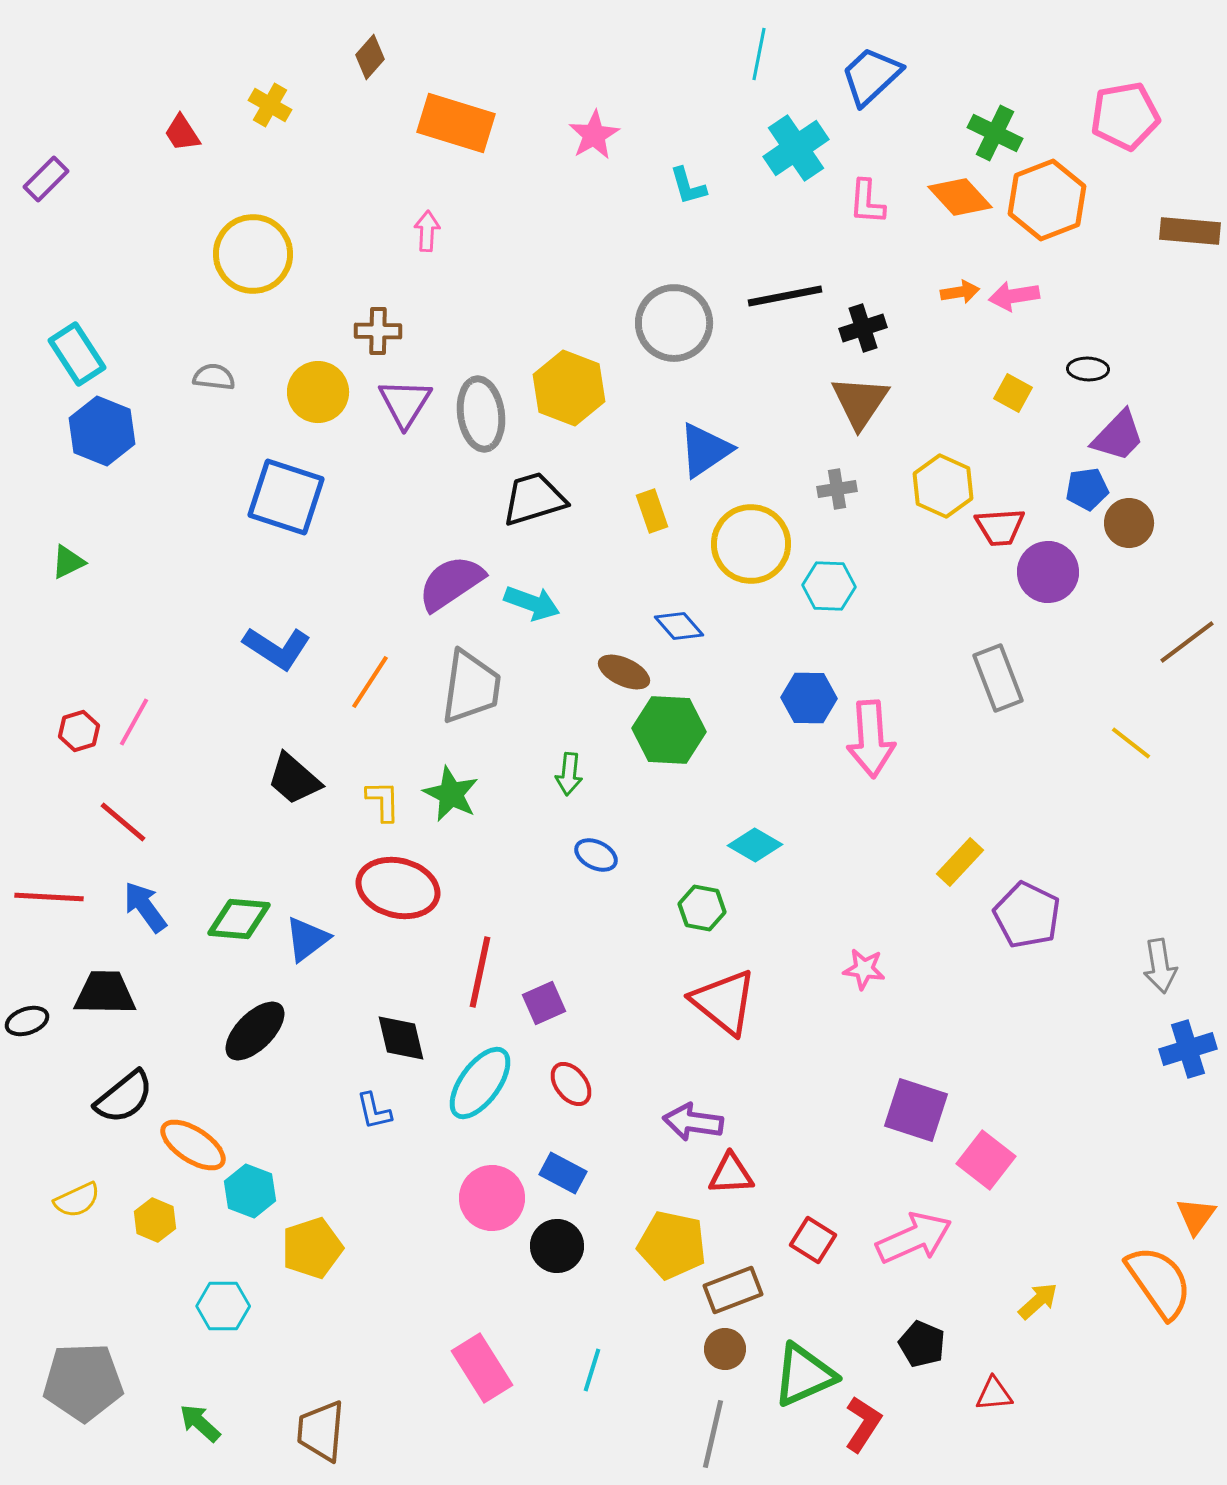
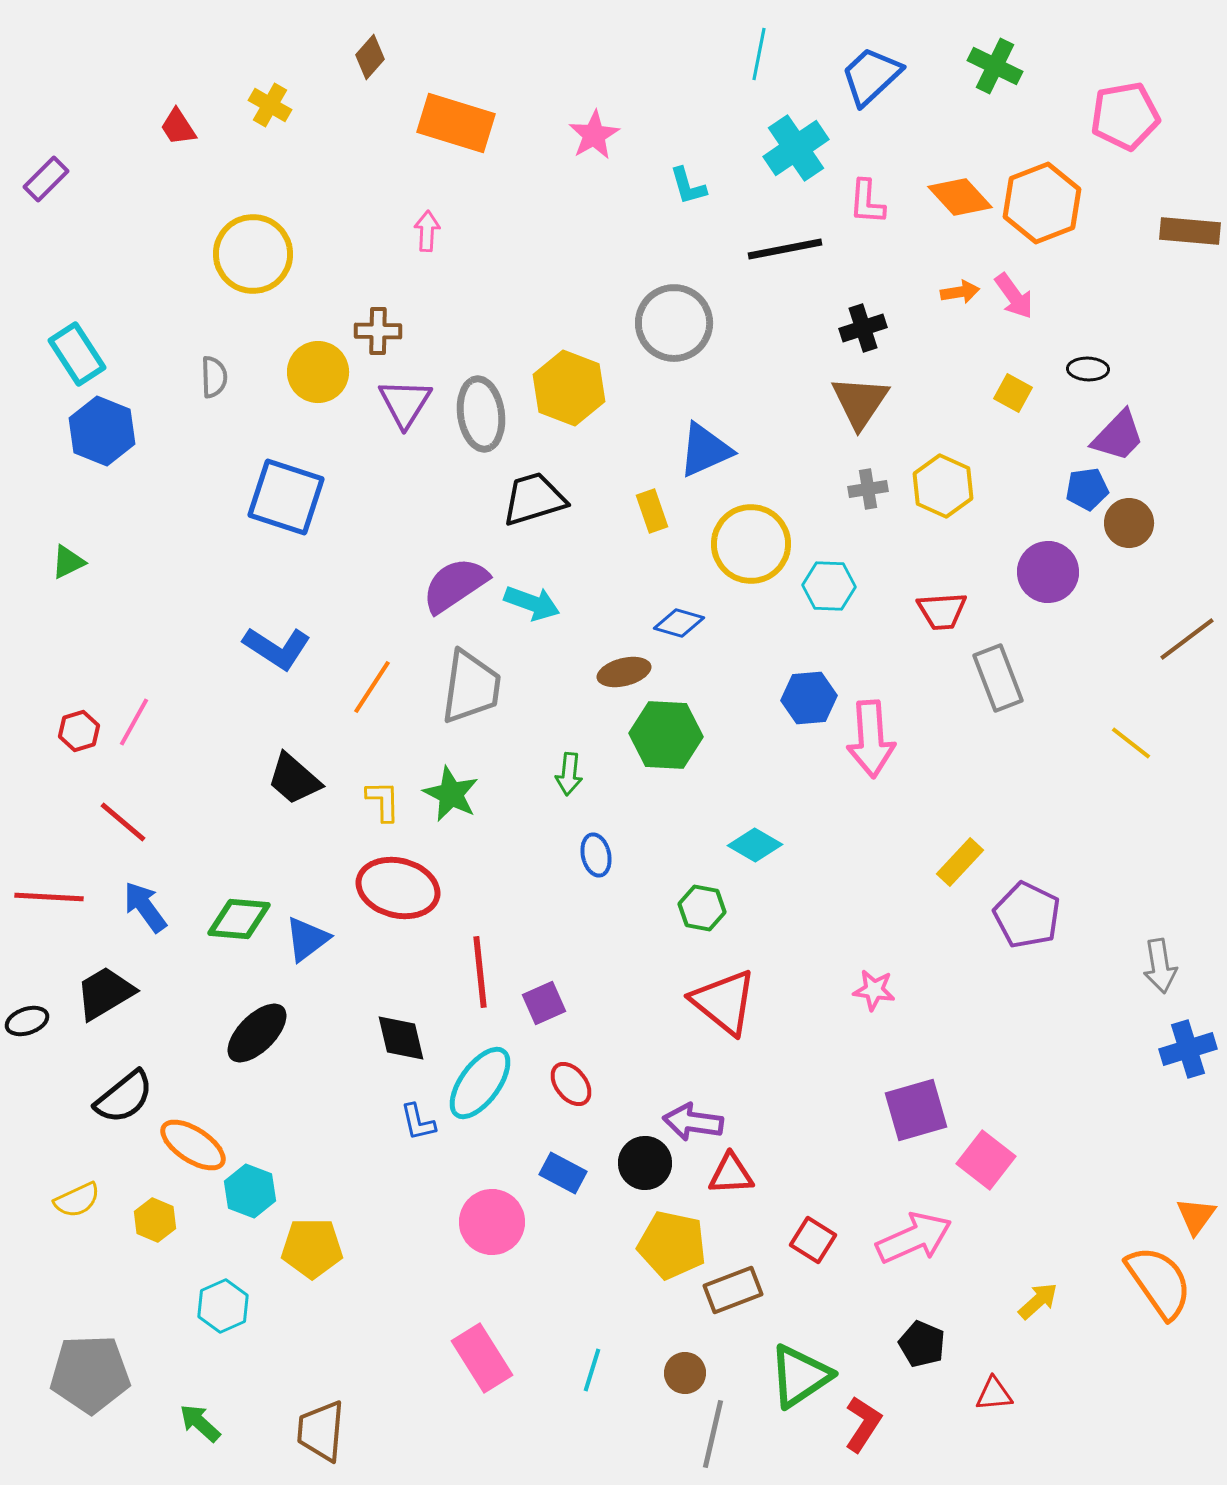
red trapezoid at (182, 133): moved 4 px left, 6 px up
green cross at (995, 133): moved 67 px up
orange hexagon at (1047, 200): moved 5 px left, 3 px down
black line at (785, 296): moved 47 px up
pink arrow at (1014, 296): rotated 117 degrees counterclockwise
gray semicircle at (214, 377): rotated 81 degrees clockwise
yellow circle at (318, 392): moved 20 px up
blue triangle at (705, 450): rotated 10 degrees clockwise
gray cross at (837, 489): moved 31 px right
red trapezoid at (1000, 527): moved 58 px left, 84 px down
purple semicircle at (451, 583): moved 4 px right, 2 px down
blue diamond at (679, 626): moved 3 px up; rotated 33 degrees counterclockwise
brown line at (1187, 642): moved 3 px up
brown ellipse at (624, 672): rotated 39 degrees counterclockwise
orange line at (370, 682): moved 2 px right, 5 px down
blue hexagon at (809, 698): rotated 6 degrees counterclockwise
green hexagon at (669, 730): moved 3 px left, 5 px down
blue ellipse at (596, 855): rotated 51 degrees clockwise
pink star at (864, 969): moved 10 px right, 21 px down
red line at (480, 972): rotated 18 degrees counterclockwise
black trapezoid at (105, 993): rotated 32 degrees counterclockwise
black ellipse at (255, 1031): moved 2 px right, 2 px down
purple square at (916, 1110): rotated 34 degrees counterclockwise
blue L-shape at (374, 1111): moved 44 px right, 11 px down
pink circle at (492, 1198): moved 24 px down
black circle at (557, 1246): moved 88 px right, 83 px up
yellow pentagon at (312, 1248): rotated 18 degrees clockwise
cyan hexagon at (223, 1306): rotated 24 degrees counterclockwise
brown circle at (725, 1349): moved 40 px left, 24 px down
pink rectangle at (482, 1368): moved 10 px up
green triangle at (804, 1375): moved 4 px left, 1 px down; rotated 10 degrees counterclockwise
gray pentagon at (83, 1382): moved 7 px right, 8 px up
